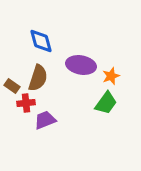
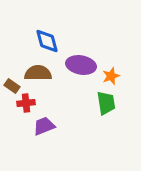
blue diamond: moved 6 px right
brown semicircle: moved 5 px up; rotated 108 degrees counterclockwise
green trapezoid: rotated 45 degrees counterclockwise
purple trapezoid: moved 1 px left, 6 px down
